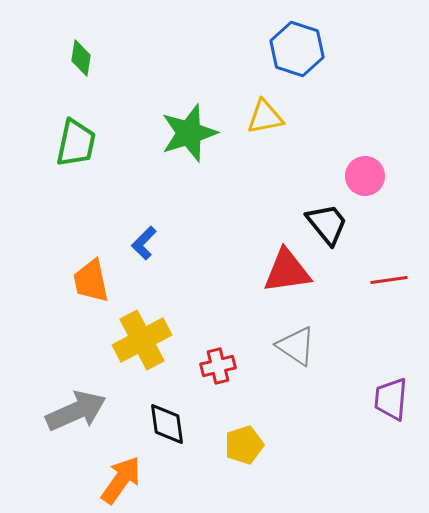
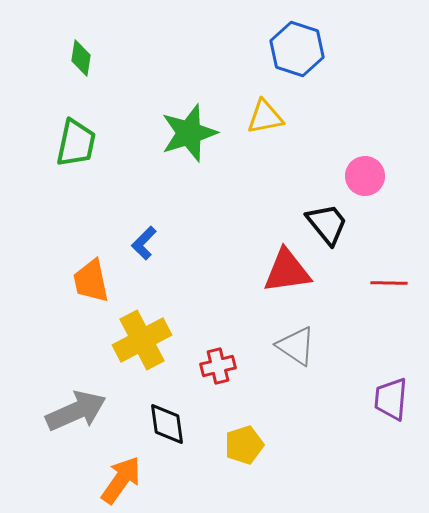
red line: moved 3 px down; rotated 9 degrees clockwise
